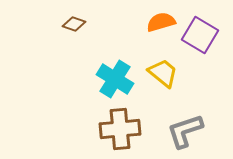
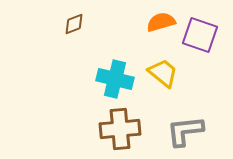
brown diamond: rotated 40 degrees counterclockwise
purple square: rotated 12 degrees counterclockwise
cyan cross: rotated 18 degrees counterclockwise
gray L-shape: rotated 12 degrees clockwise
